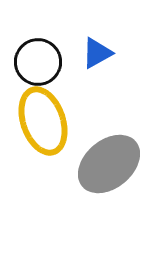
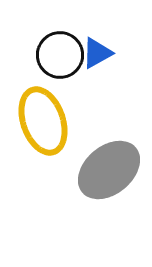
black circle: moved 22 px right, 7 px up
gray ellipse: moved 6 px down
